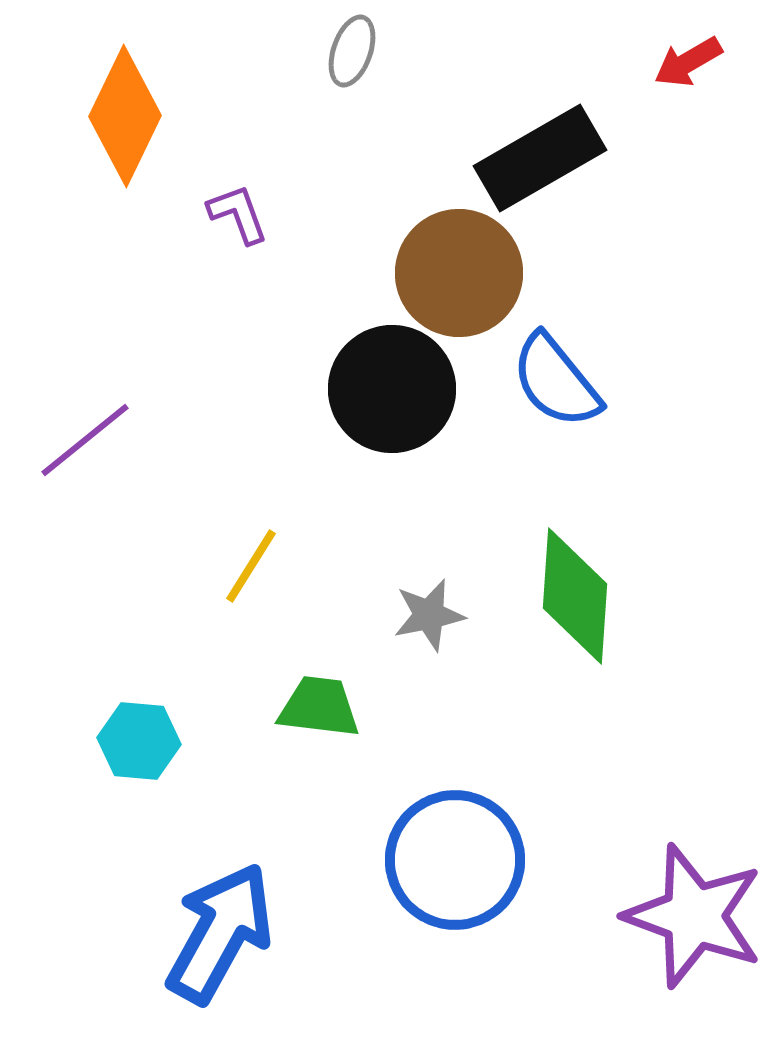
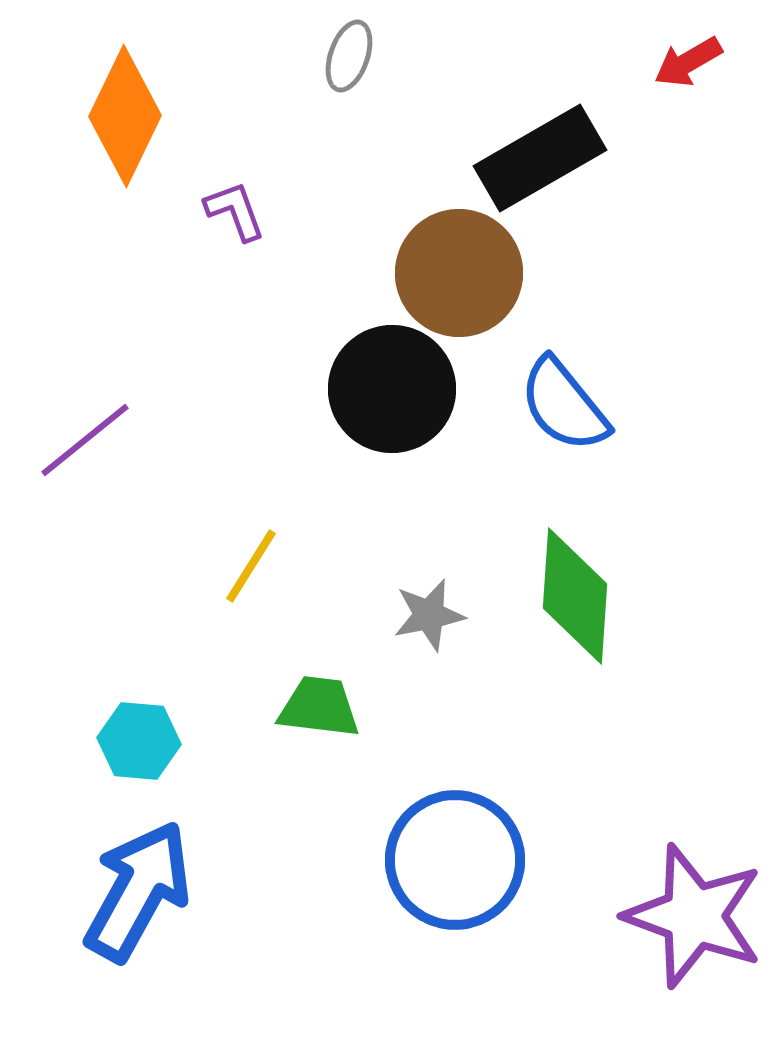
gray ellipse: moved 3 px left, 5 px down
purple L-shape: moved 3 px left, 3 px up
blue semicircle: moved 8 px right, 24 px down
blue arrow: moved 82 px left, 42 px up
